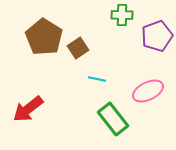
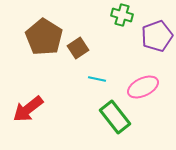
green cross: rotated 15 degrees clockwise
pink ellipse: moved 5 px left, 4 px up
green rectangle: moved 2 px right, 2 px up
